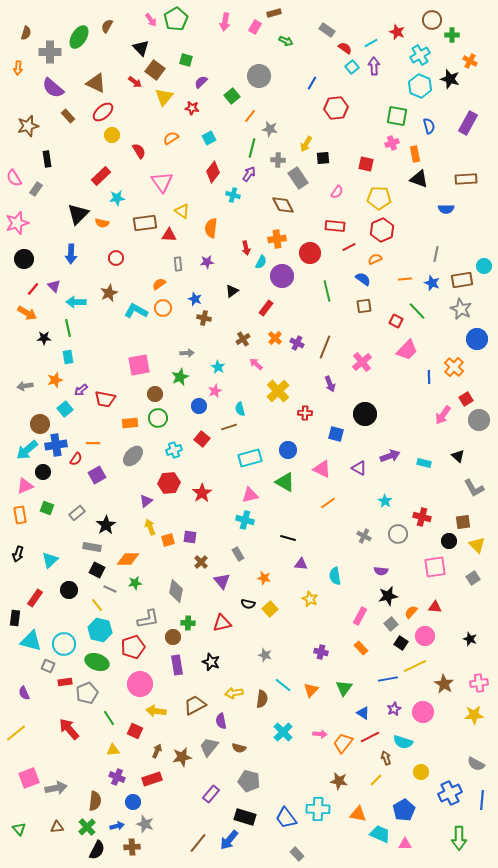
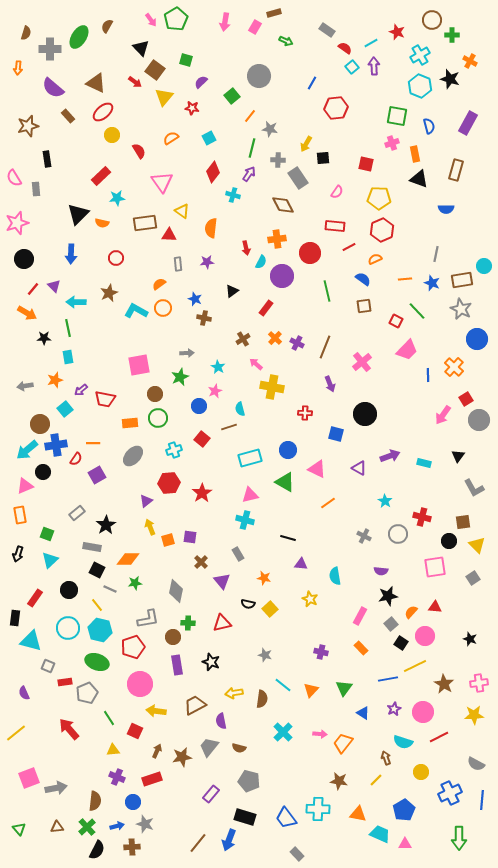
gray cross at (50, 52): moved 3 px up
brown rectangle at (466, 179): moved 10 px left, 9 px up; rotated 70 degrees counterclockwise
gray rectangle at (36, 189): rotated 40 degrees counterclockwise
blue line at (429, 377): moved 1 px left, 2 px up
yellow cross at (278, 391): moved 6 px left, 4 px up; rotated 35 degrees counterclockwise
black triangle at (458, 456): rotated 24 degrees clockwise
pink triangle at (322, 469): moved 5 px left
green square at (47, 508): moved 26 px down
cyan circle at (64, 644): moved 4 px right, 16 px up
red line at (370, 737): moved 69 px right
blue arrow at (229, 840): rotated 20 degrees counterclockwise
